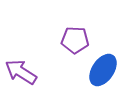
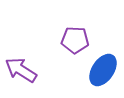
purple arrow: moved 2 px up
